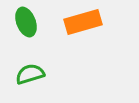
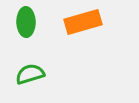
green ellipse: rotated 20 degrees clockwise
